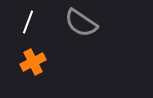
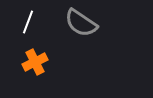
orange cross: moved 2 px right
